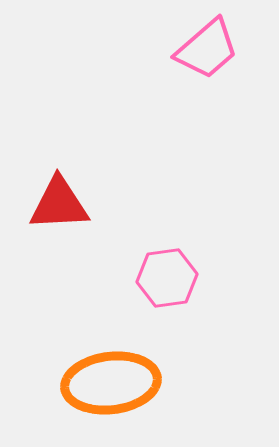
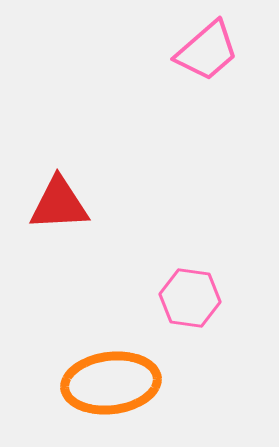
pink trapezoid: moved 2 px down
pink hexagon: moved 23 px right, 20 px down; rotated 16 degrees clockwise
